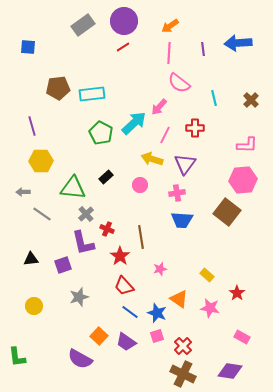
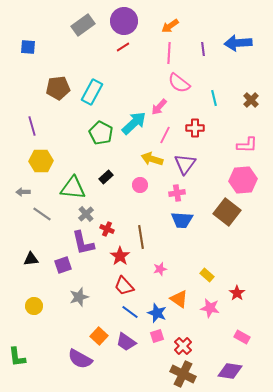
cyan rectangle at (92, 94): moved 2 px up; rotated 55 degrees counterclockwise
